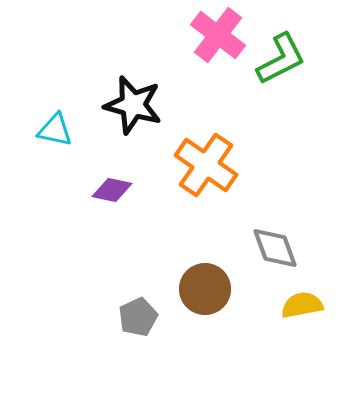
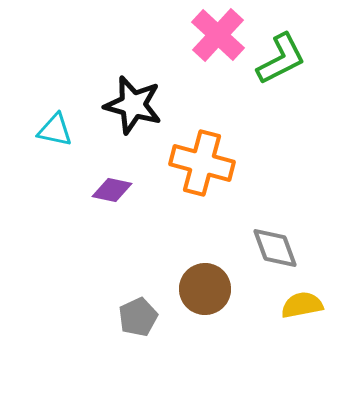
pink cross: rotated 6 degrees clockwise
orange cross: moved 4 px left, 2 px up; rotated 20 degrees counterclockwise
